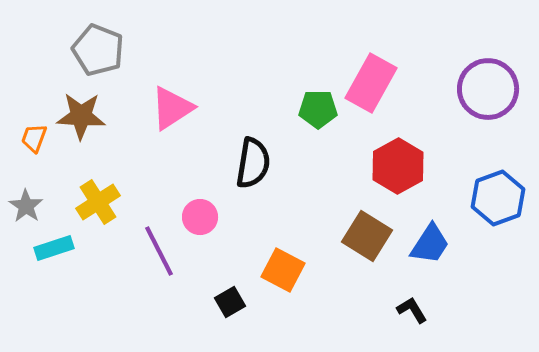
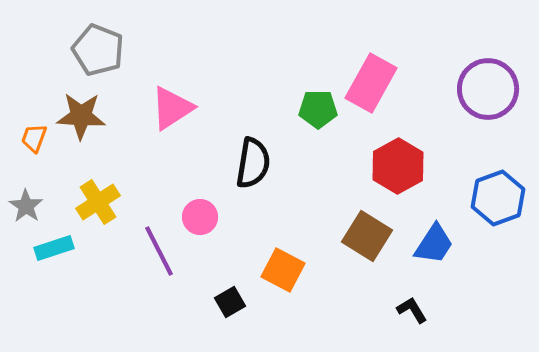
blue trapezoid: moved 4 px right
